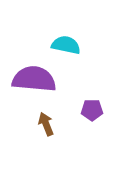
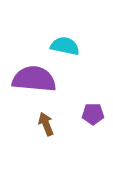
cyan semicircle: moved 1 px left, 1 px down
purple pentagon: moved 1 px right, 4 px down
